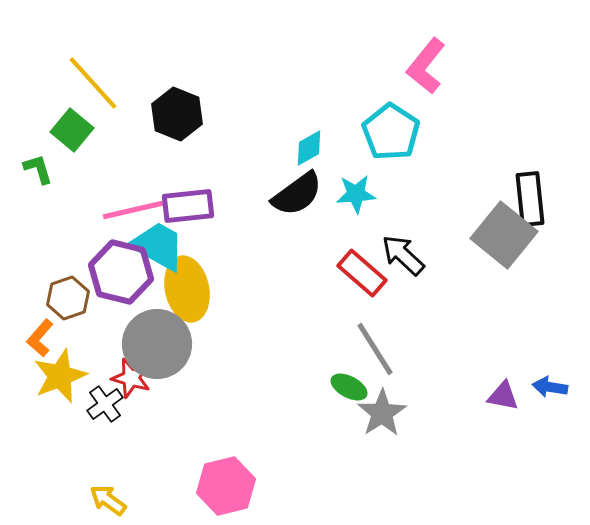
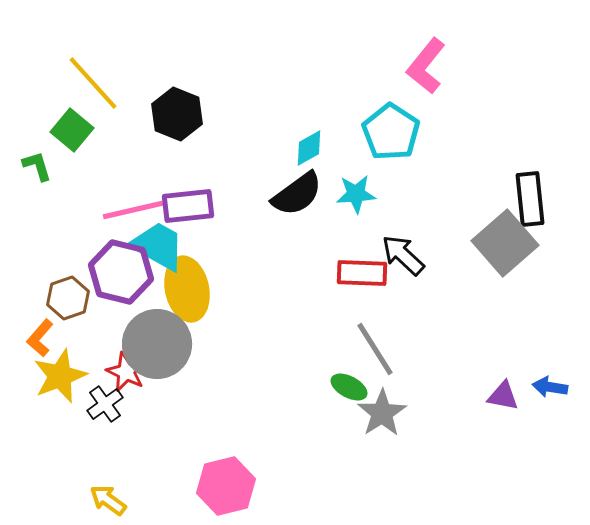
green L-shape: moved 1 px left, 3 px up
gray square: moved 1 px right, 8 px down; rotated 10 degrees clockwise
red rectangle: rotated 39 degrees counterclockwise
red star: moved 5 px left, 6 px up; rotated 9 degrees clockwise
